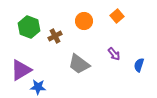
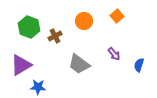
purple triangle: moved 5 px up
